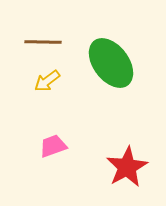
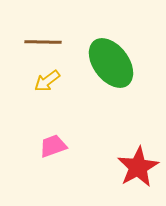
red star: moved 11 px right
